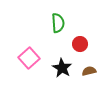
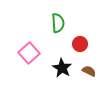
pink square: moved 5 px up
brown semicircle: rotated 40 degrees clockwise
